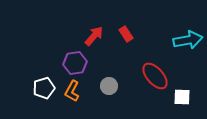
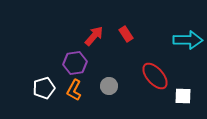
cyan arrow: rotated 12 degrees clockwise
orange L-shape: moved 2 px right, 1 px up
white square: moved 1 px right, 1 px up
